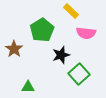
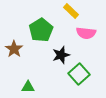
green pentagon: moved 1 px left
